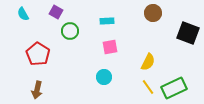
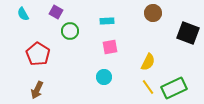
brown arrow: rotated 12 degrees clockwise
